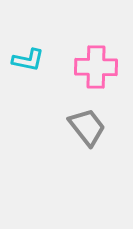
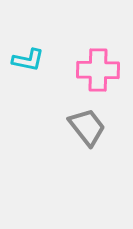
pink cross: moved 2 px right, 3 px down
